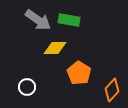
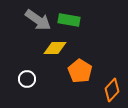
orange pentagon: moved 1 px right, 2 px up
white circle: moved 8 px up
